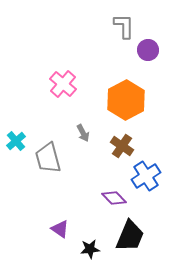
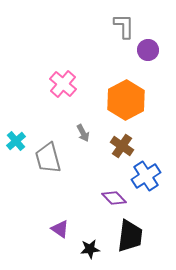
black trapezoid: rotated 16 degrees counterclockwise
